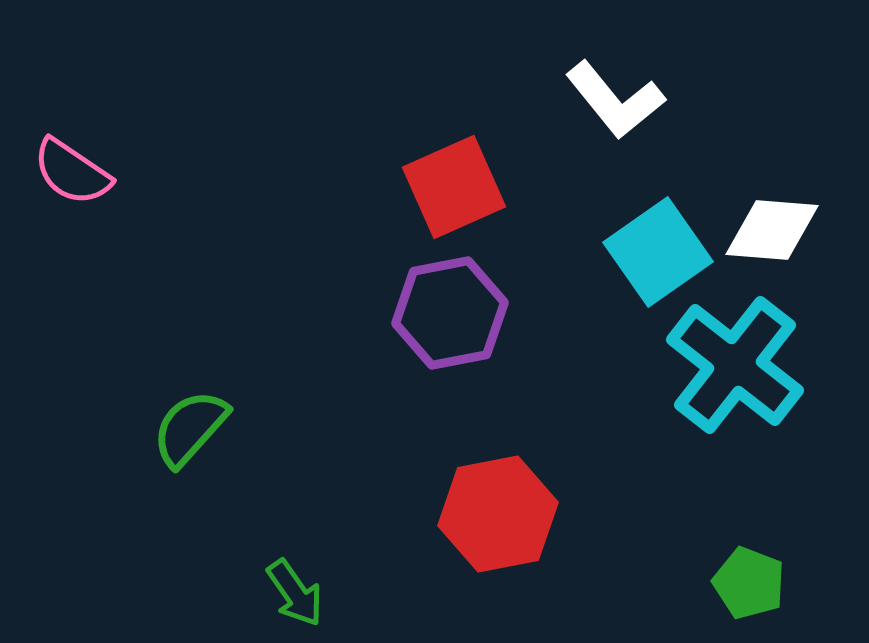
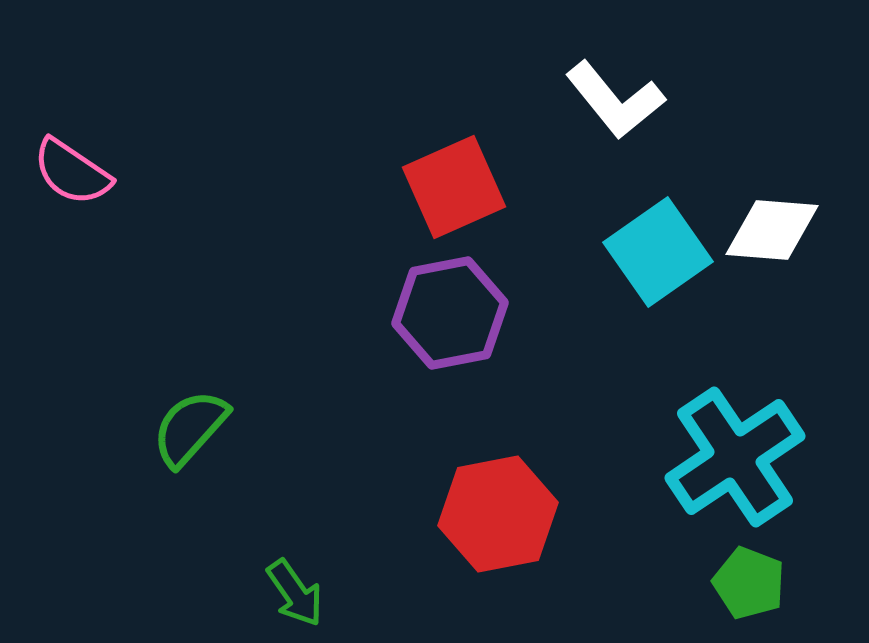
cyan cross: moved 92 px down; rotated 18 degrees clockwise
